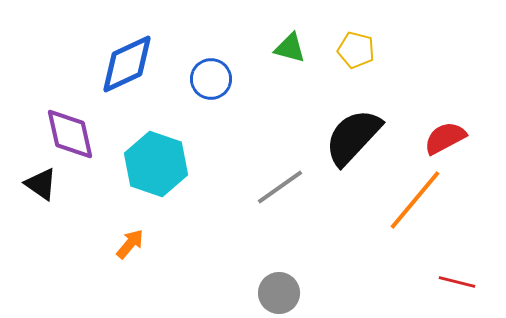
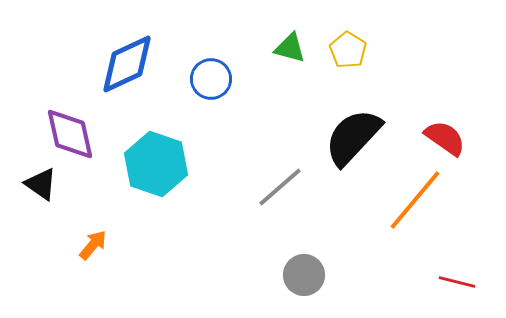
yellow pentagon: moved 8 px left; rotated 18 degrees clockwise
red semicircle: rotated 63 degrees clockwise
gray line: rotated 6 degrees counterclockwise
orange arrow: moved 37 px left, 1 px down
gray circle: moved 25 px right, 18 px up
